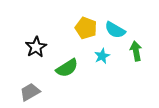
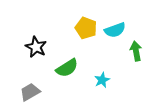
cyan semicircle: rotated 50 degrees counterclockwise
black star: rotated 15 degrees counterclockwise
cyan star: moved 24 px down
